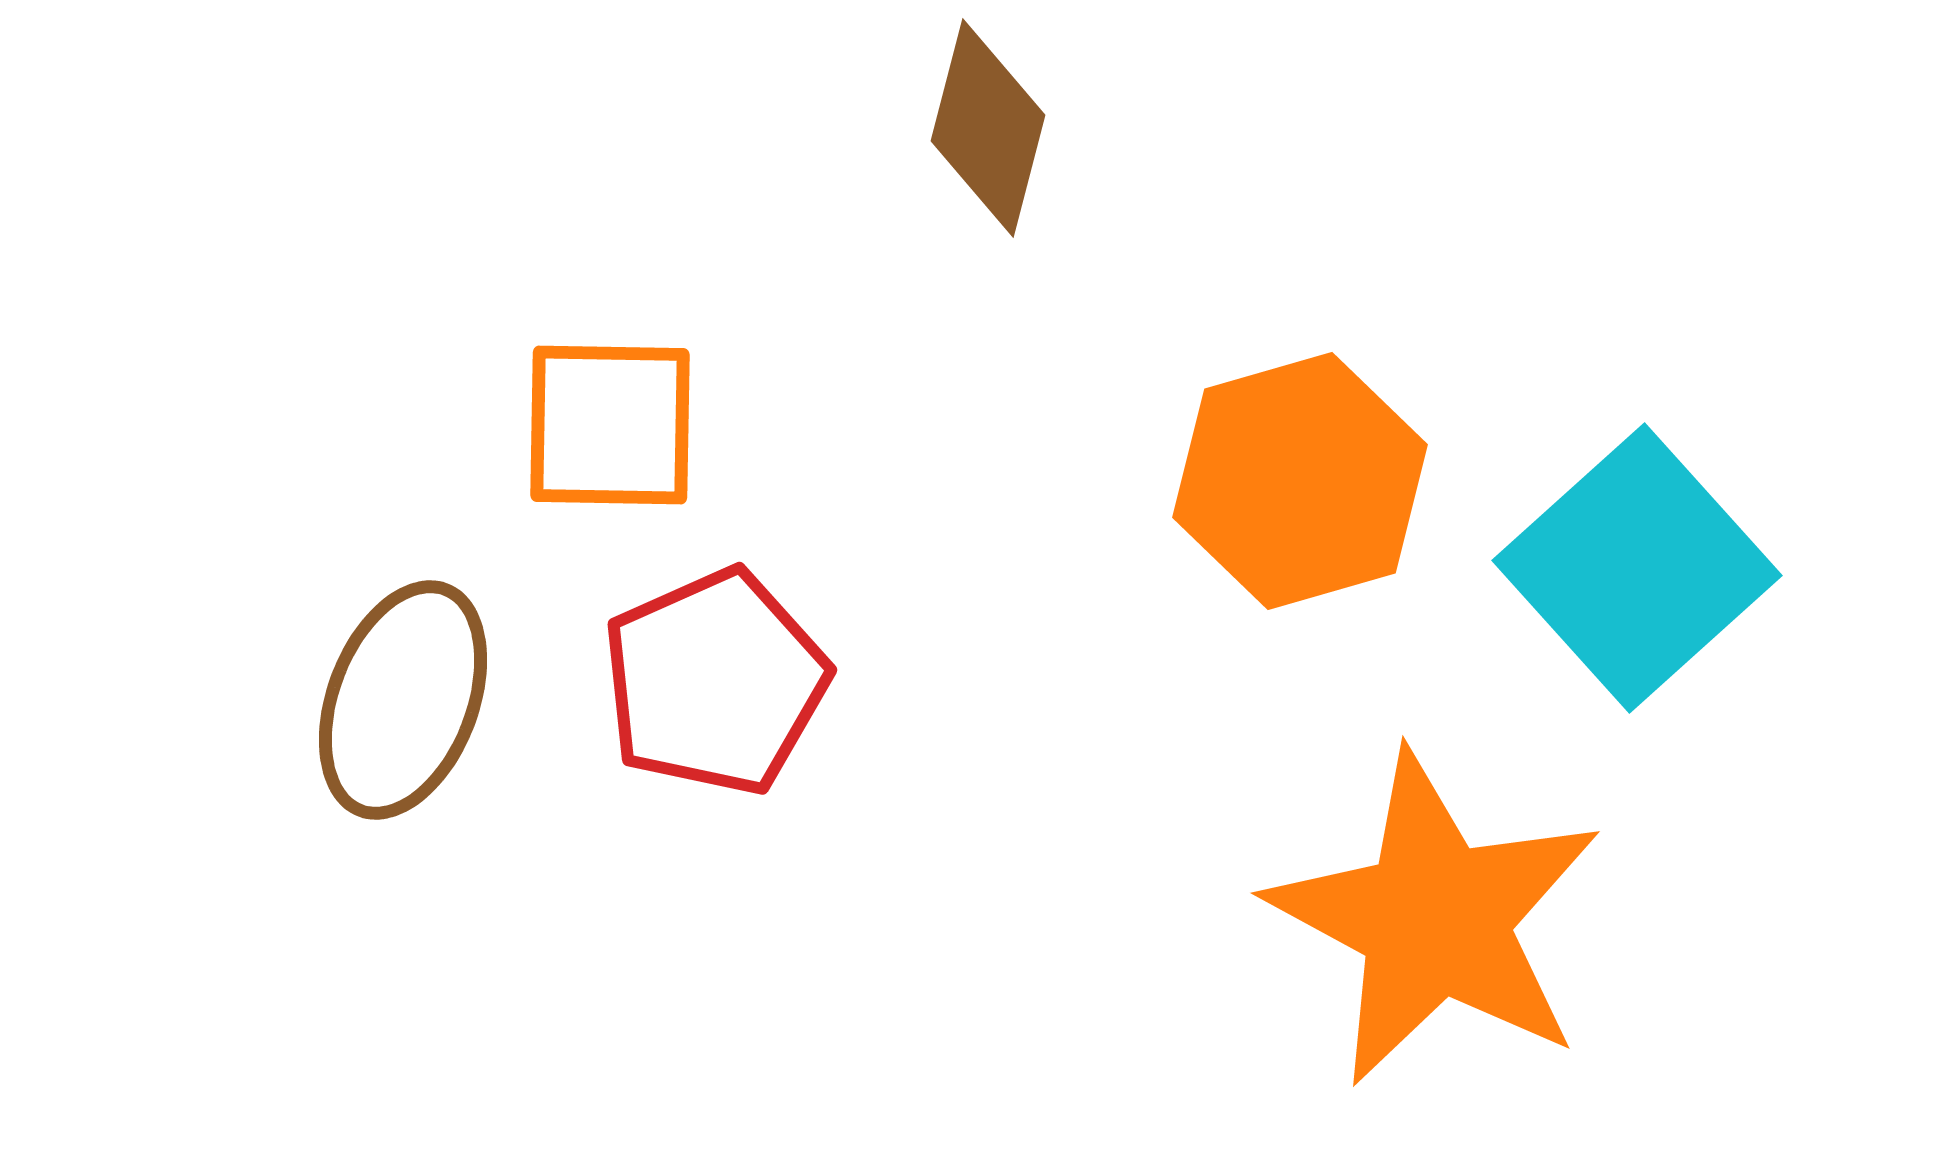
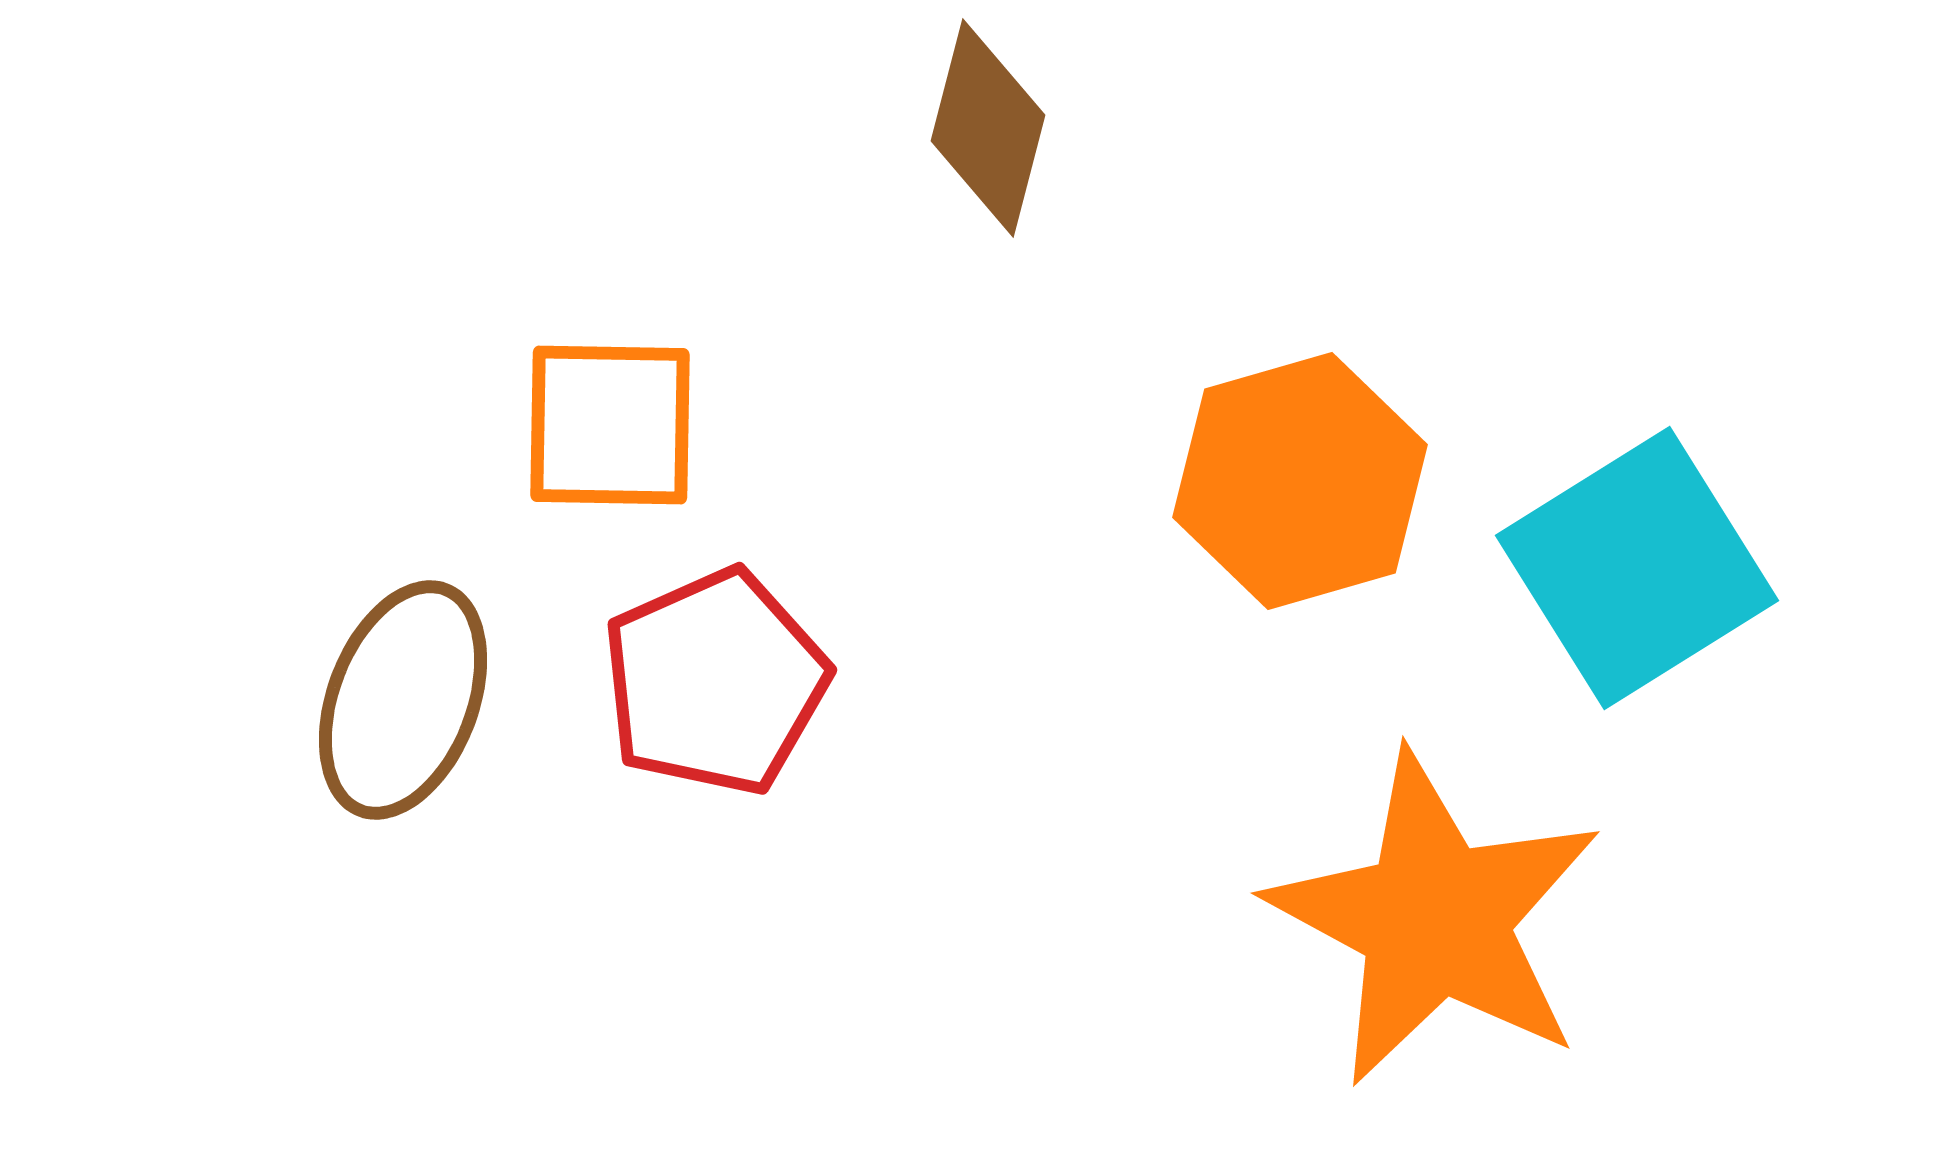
cyan square: rotated 10 degrees clockwise
